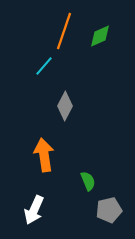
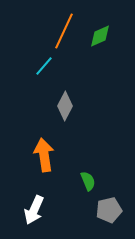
orange line: rotated 6 degrees clockwise
